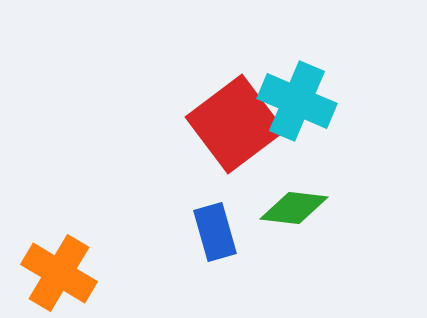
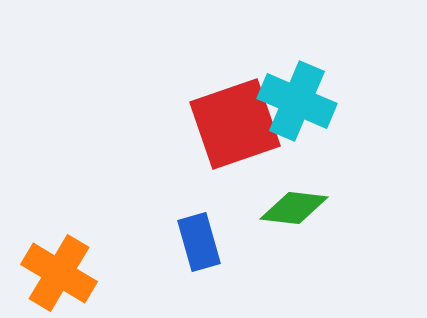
red square: rotated 18 degrees clockwise
blue rectangle: moved 16 px left, 10 px down
